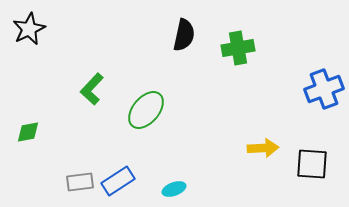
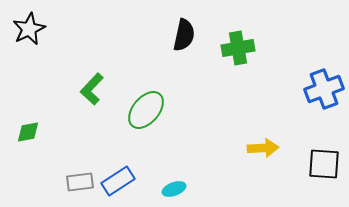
black square: moved 12 px right
